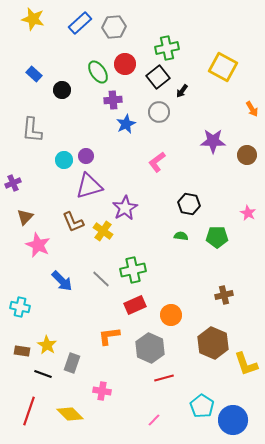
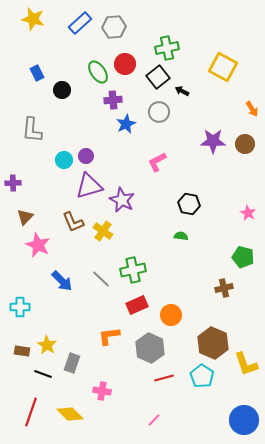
blue rectangle at (34, 74): moved 3 px right, 1 px up; rotated 21 degrees clockwise
black arrow at (182, 91): rotated 80 degrees clockwise
brown circle at (247, 155): moved 2 px left, 11 px up
pink L-shape at (157, 162): rotated 10 degrees clockwise
purple cross at (13, 183): rotated 21 degrees clockwise
purple star at (125, 208): moved 3 px left, 8 px up; rotated 15 degrees counterclockwise
green pentagon at (217, 237): moved 26 px right, 20 px down; rotated 15 degrees clockwise
brown cross at (224, 295): moved 7 px up
red rectangle at (135, 305): moved 2 px right
cyan cross at (20, 307): rotated 12 degrees counterclockwise
cyan pentagon at (202, 406): moved 30 px up
red line at (29, 411): moved 2 px right, 1 px down
blue circle at (233, 420): moved 11 px right
